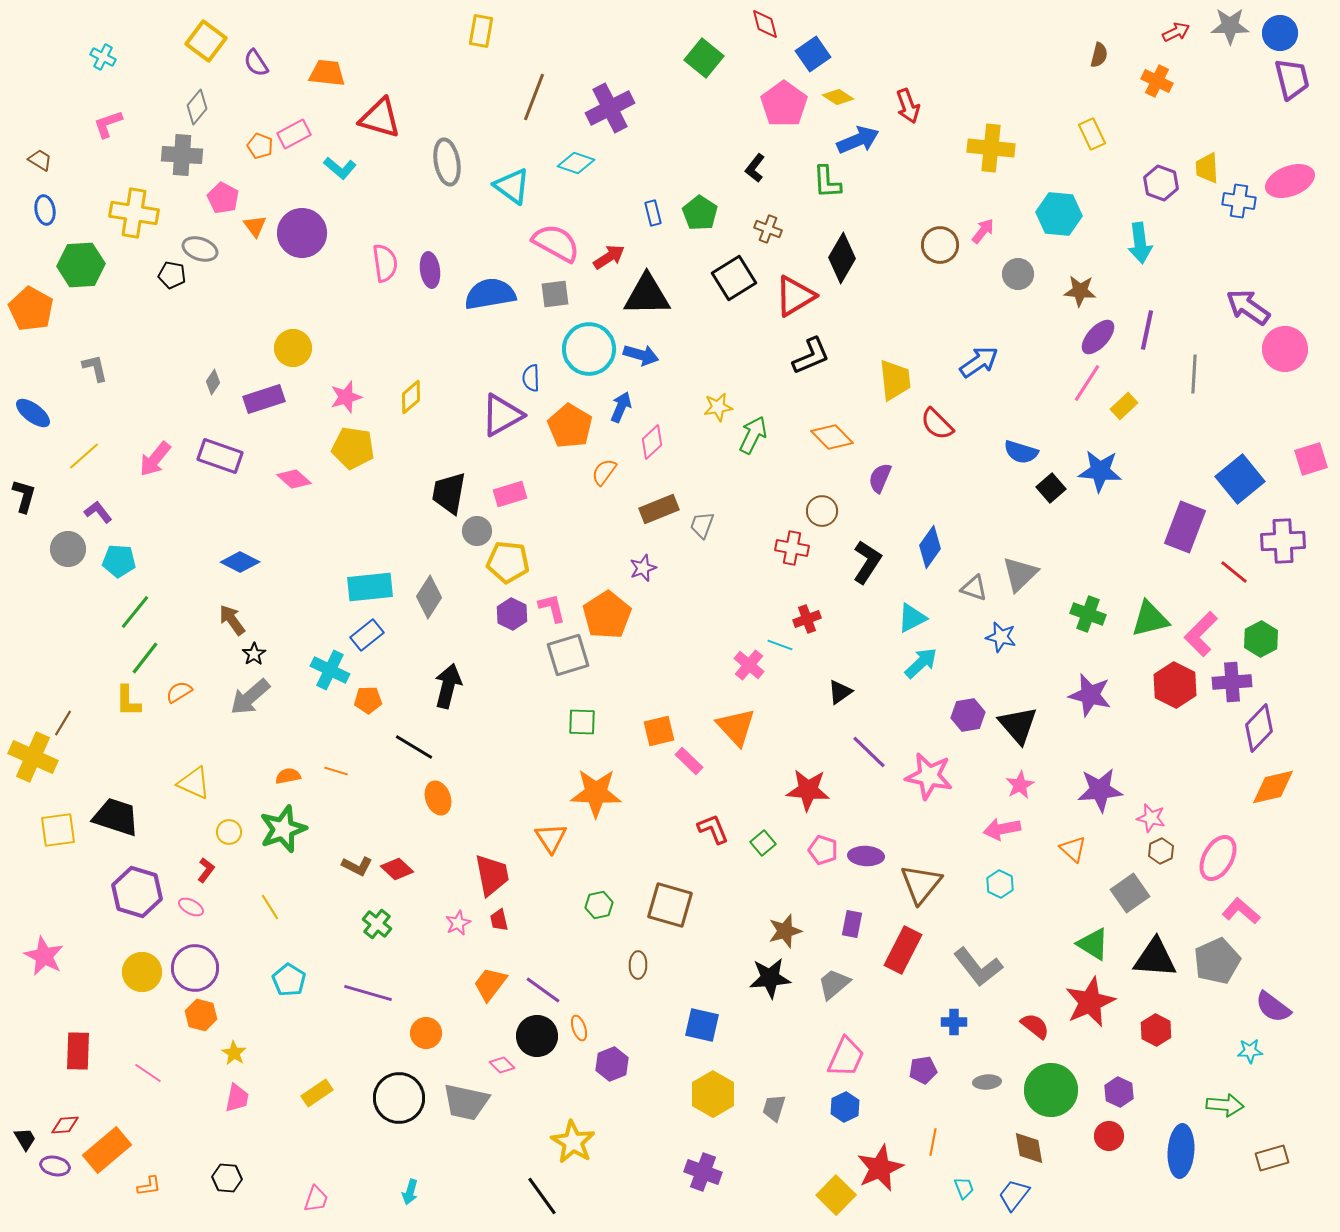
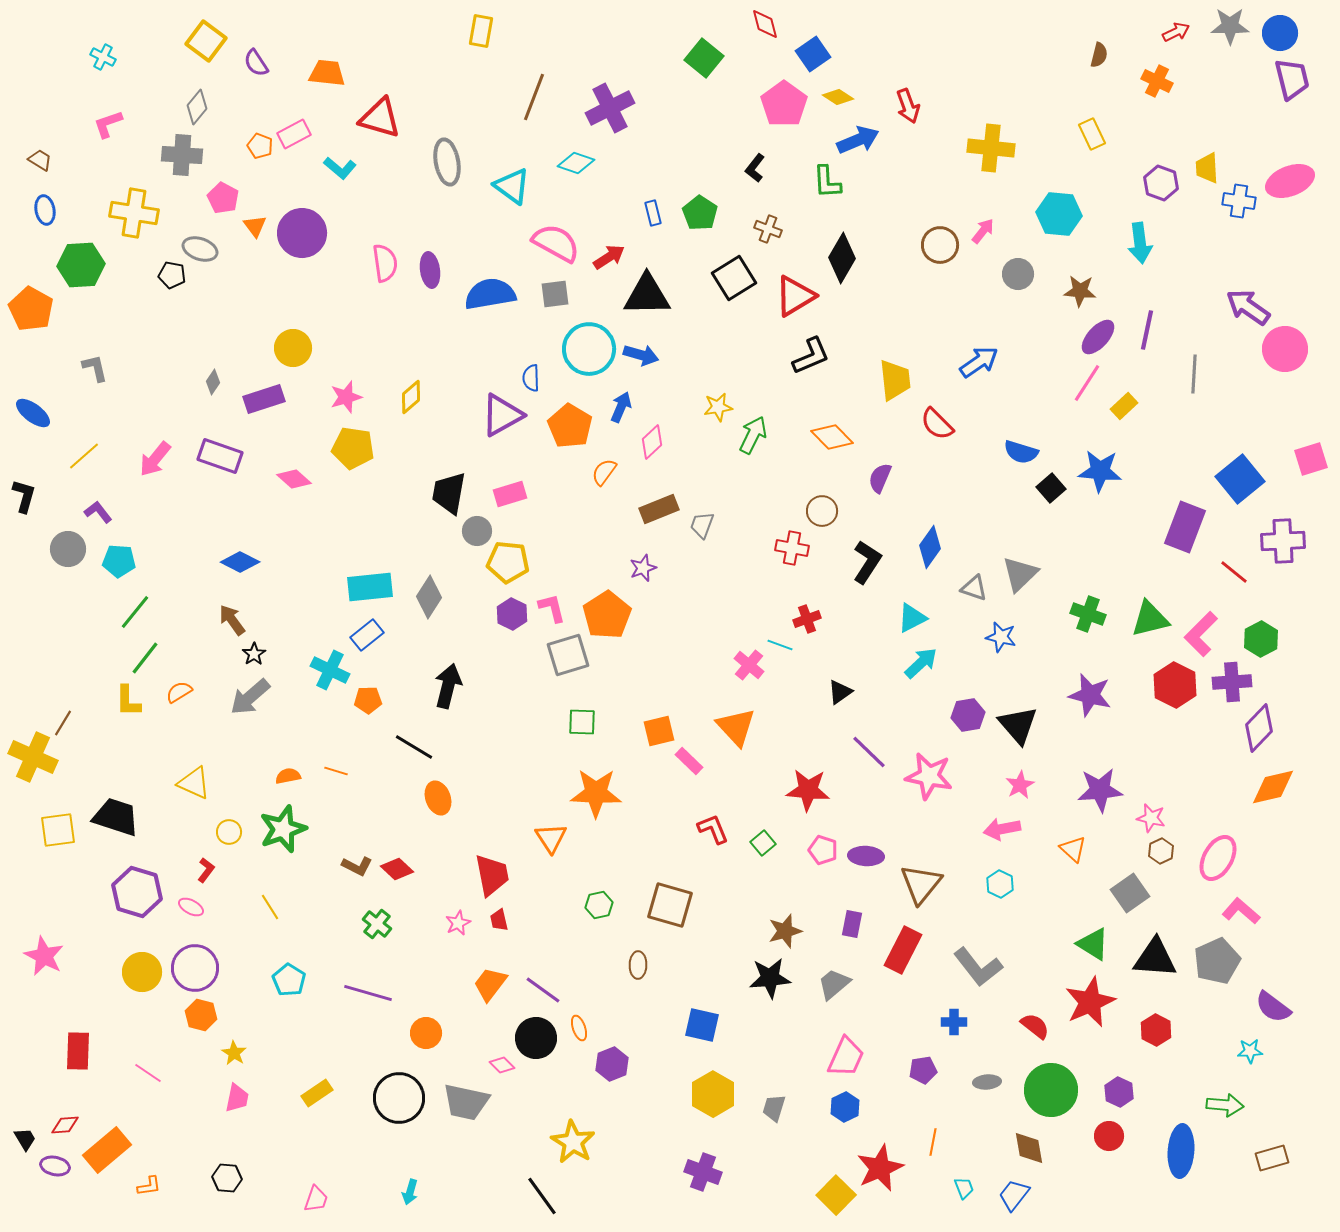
black circle at (537, 1036): moved 1 px left, 2 px down
